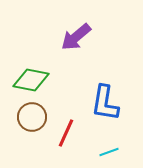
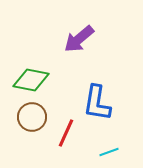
purple arrow: moved 3 px right, 2 px down
blue L-shape: moved 8 px left
